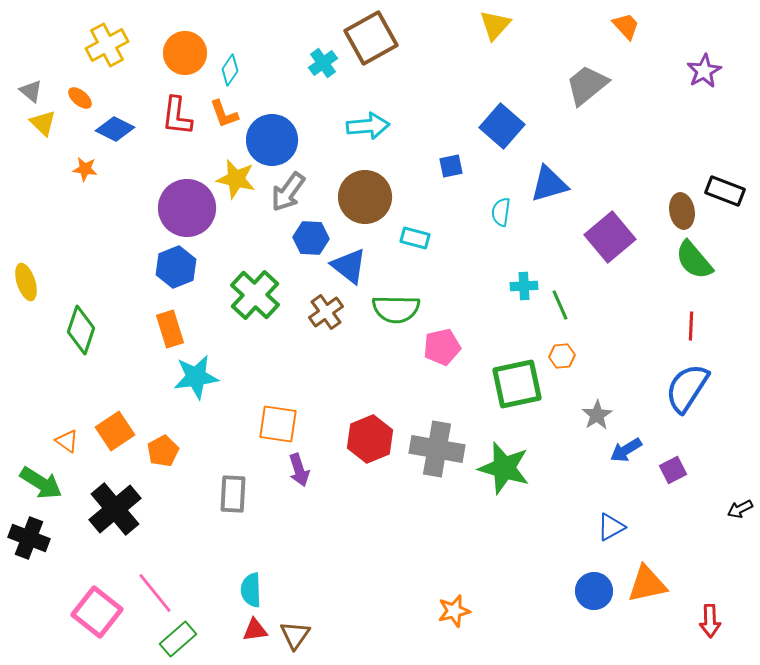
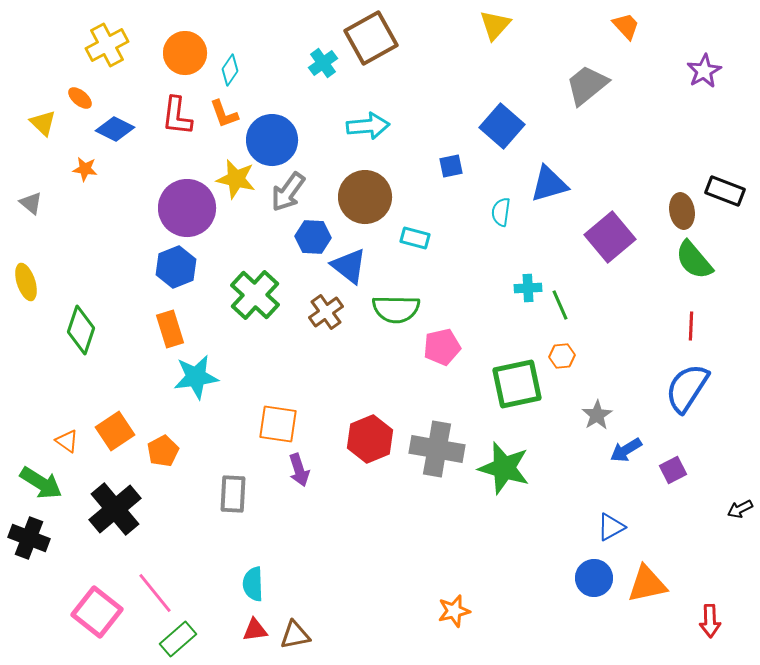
gray triangle at (31, 91): moved 112 px down
blue hexagon at (311, 238): moved 2 px right, 1 px up
cyan cross at (524, 286): moved 4 px right, 2 px down
cyan semicircle at (251, 590): moved 2 px right, 6 px up
blue circle at (594, 591): moved 13 px up
brown triangle at (295, 635): rotated 44 degrees clockwise
